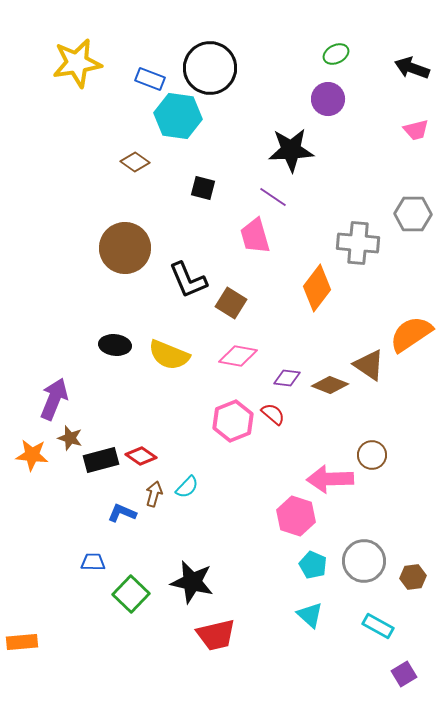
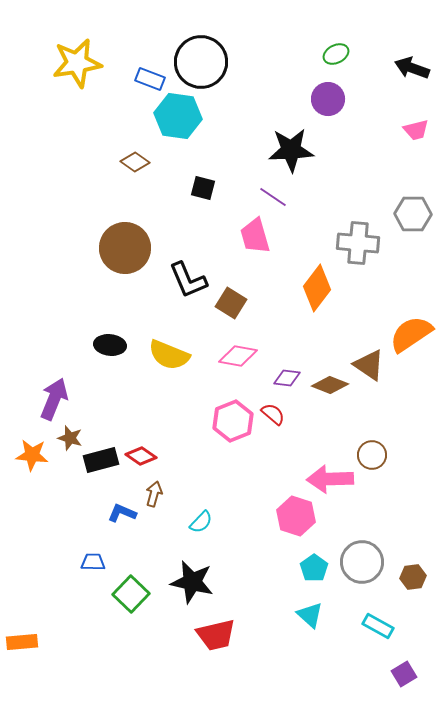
black circle at (210, 68): moved 9 px left, 6 px up
black ellipse at (115, 345): moved 5 px left
cyan semicircle at (187, 487): moved 14 px right, 35 px down
gray circle at (364, 561): moved 2 px left, 1 px down
cyan pentagon at (313, 565): moved 1 px right, 3 px down; rotated 12 degrees clockwise
